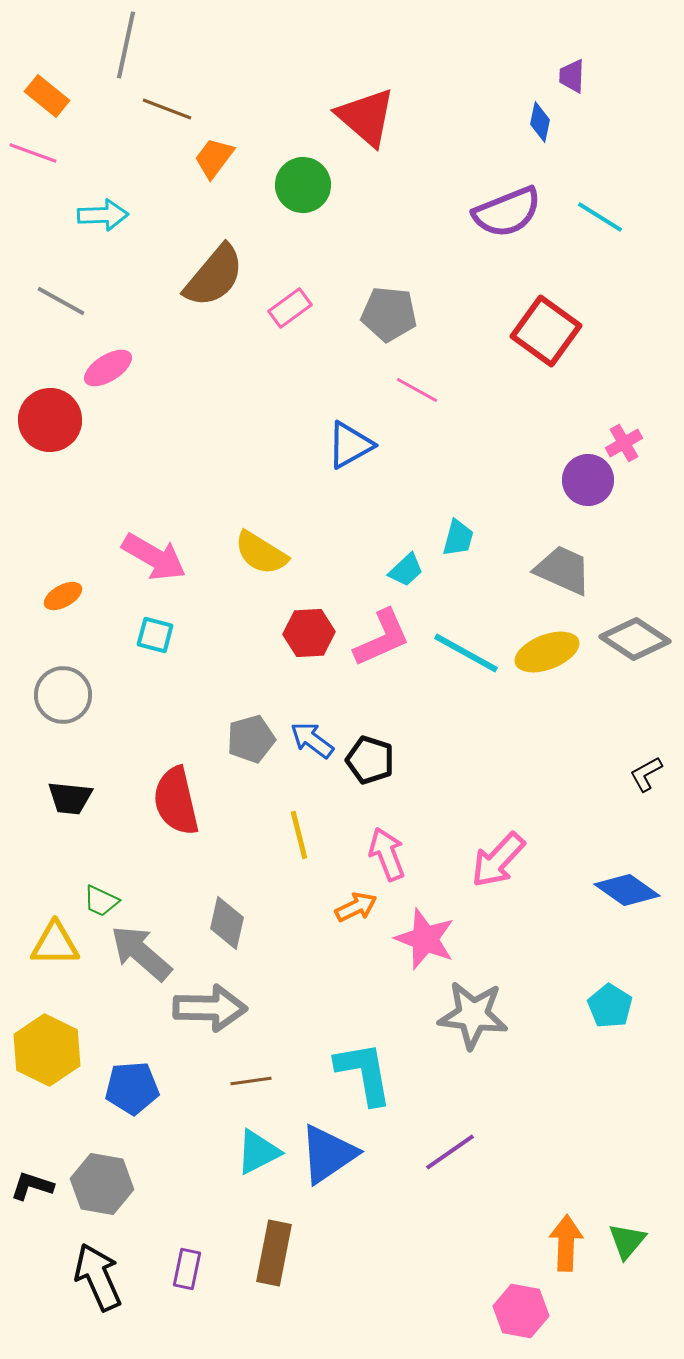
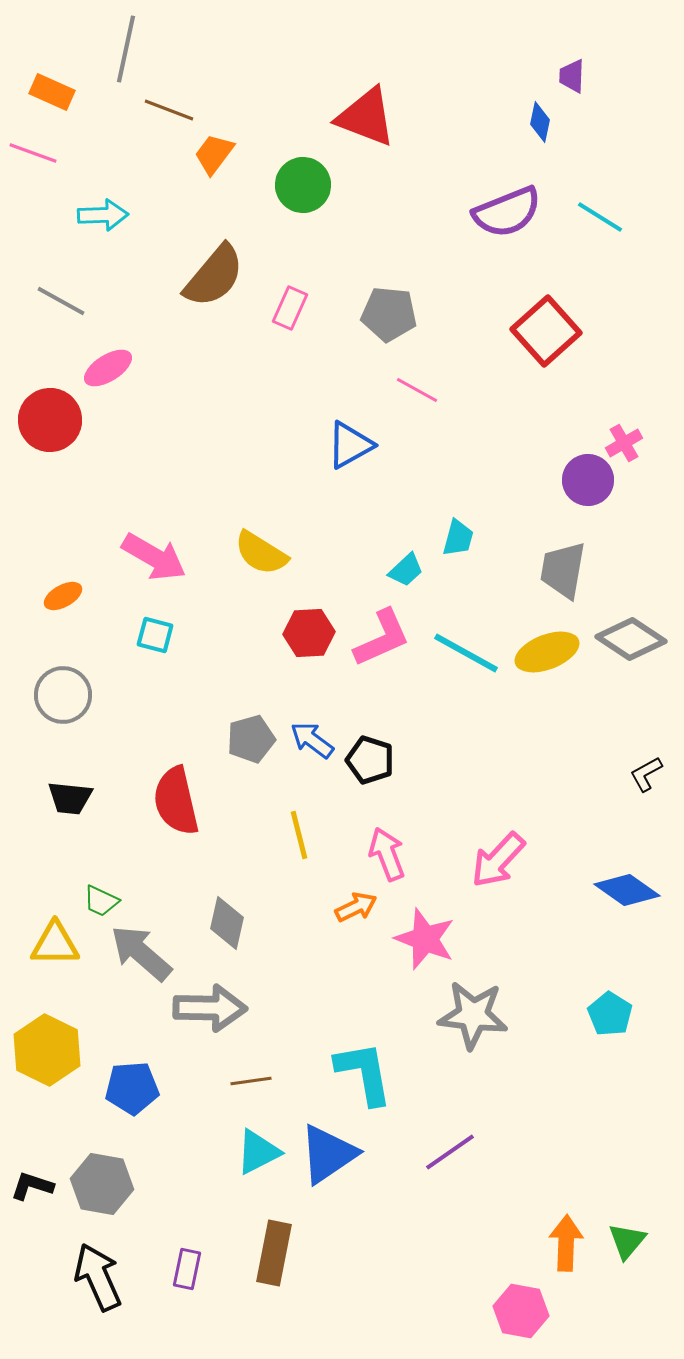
gray line at (126, 45): moved 4 px down
orange rectangle at (47, 96): moved 5 px right, 4 px up; rotated 15 degrees counterclockwise
brown line at (167, 109): moved 2 px right, 1 px down
red triangle at (366, 117): rotated 20 degrees counterclockwise
orange trapezoid at (214, 158): moved 4 px up
pink rectangle at (290, 308): rotated 30 degrees counterclockwise
red square at (546, 331): rotated 12 degrees clockwise
gray trapezoid at (563, 570): rotated 104 degrees counterclockwise
gray diamond at (635, 639): moved 4 px left
cyan pentagon at (610, 1006): moved 8 px down
